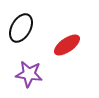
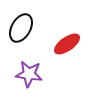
red ellipse: moved 1 px up
